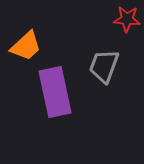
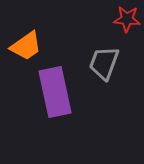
orange trapezoid: rotated 8 degrees clockwise
gray trapezoid: moved 3 px up
